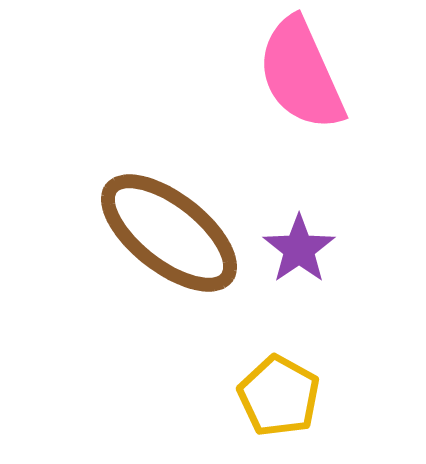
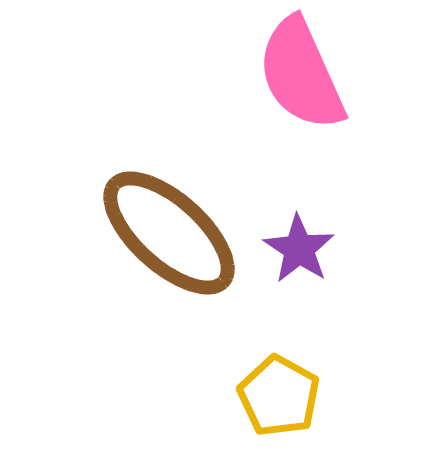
brown ellipse: rotated 4 degrees clockwise
purple star: rotated 4 degrees counterclockwise
